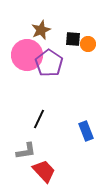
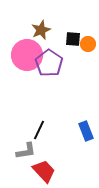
black line: moved 11 px down
